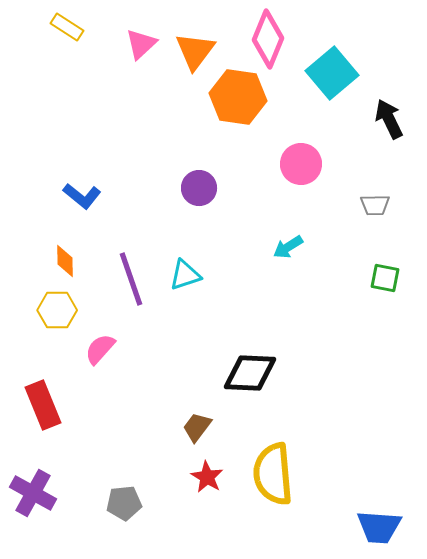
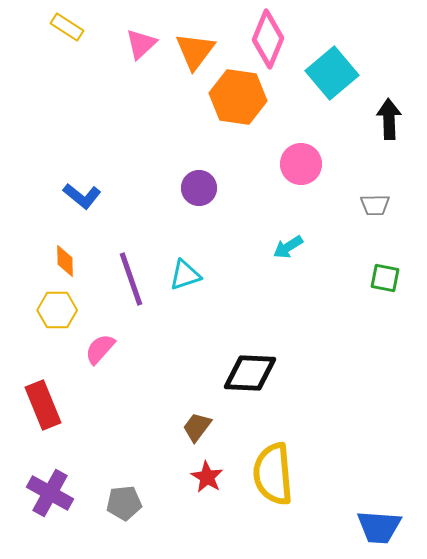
black arrow: rotated 24 degrees clockwise
purple cross: moved 17 px right
